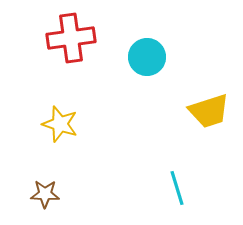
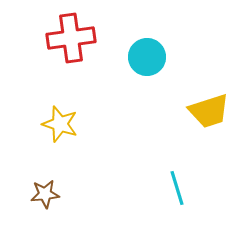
brown star: rotated 8 degrees counterclockwise
